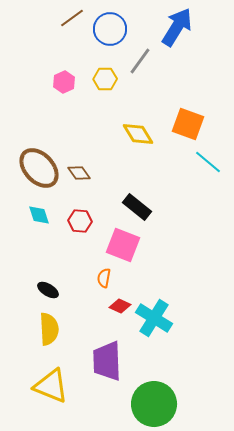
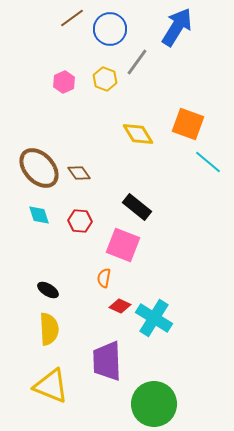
gray line: moved 3 px left, 1 px down
yellow hexagon: rotated 20 degrees clockwise
